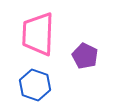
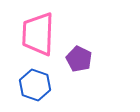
purple pentagon: moved 6 px left, 3 px down
